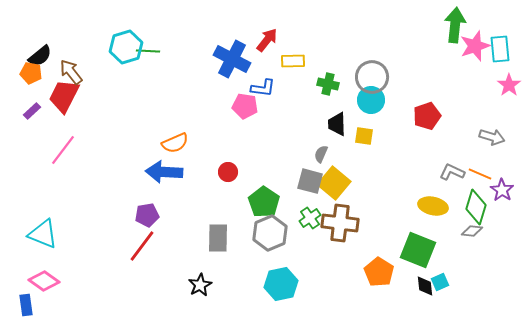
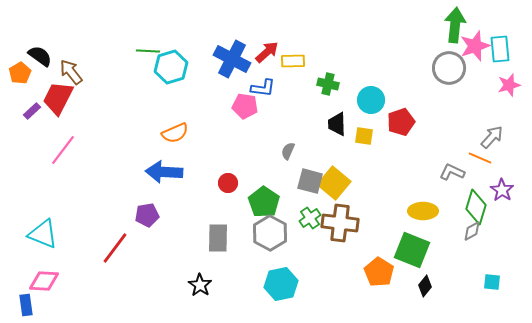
red arrow at (267, 40): moved 12 px down; rotated 10 degrees clockwise
cyan hexagon at (126, 47): moved 45 px right, 20 px down
black semicircle at (40, 56): rotated 105 degrees counterclockwise
orange pentagon at (31, 73): moved 11 px left; rotated 30 degrees clockwise
gray circle at (372, 77): moved 77 px right, 9 px up
pink star at (509, 85): rotated 20 degrees clockwise
red trapezoid at (64, 96): moved 6 px left, 2 px down
red pentagon at (427, 116): moved 26 px left, 6 px down
gray arrow at (492, 137): rotated 65 degrees counterclockwise
orange semicircle at (175, 143): moved 10 px up
gray semicircle at (321, 154): moved 33 px left, 3 px up
red circle at (228, 172): moved 11 px down
orange line at (480, 174): moved 16 px up
yellow ellipse at (433, 206): moved 10 px left, 5 px down; rotated 12 degrees counterclockwise
gray diamond at (472, 231): rotated 35 degrees counterclockwise
gray hexagon at (270, 233): rotated 8 degrees counterclockwise
red line at (142, 246): moved 27 px left, 2 px down
green square at (418, 250): moved 6 px left
pink diamond at (44, 281): rotated 32 degrees counterclockwise
cyan square at (440, 282): moved 52 px right; rotated 30 degrees clockwise
black star at (200, 285): rotated 10 degrees counterclockwise
black diamond at (425, 286): rotated 45 degrees clockwise
